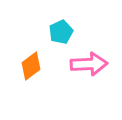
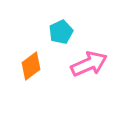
pink arrow: rotated 21 degrees counterclockwise
